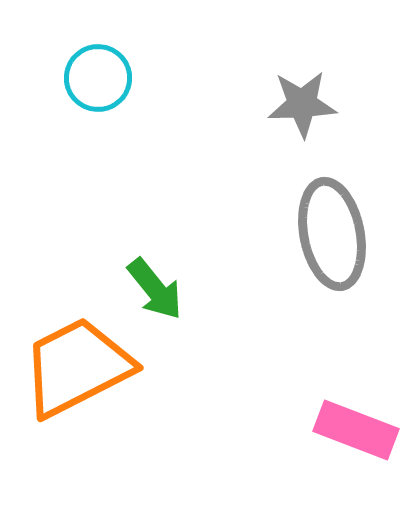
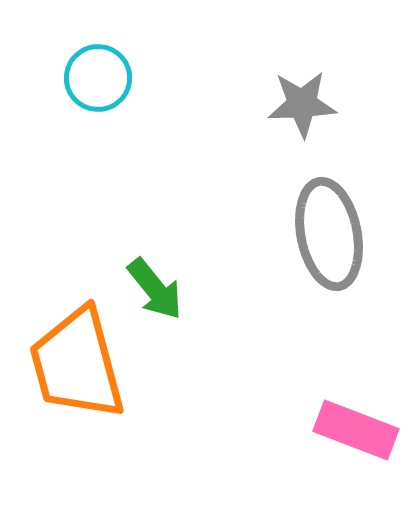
gray ellipse: moved 3 px left
orange trapezoid: moved 3 px up; rotated 78 degrees counterclockwise
